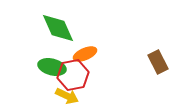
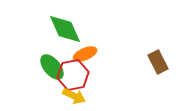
green diamond: moved 7 px right, 1 px down
green ellipse: rotated 36 degrees clockwise
yellow arrow: moved 7 px right
